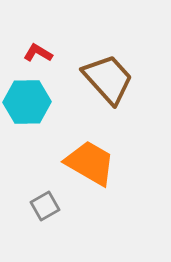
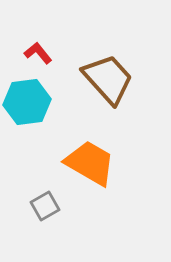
red L-shape: rotated 20 degrees clockwise
cyan hexagon: rotated 6 degrees counterclockwise
